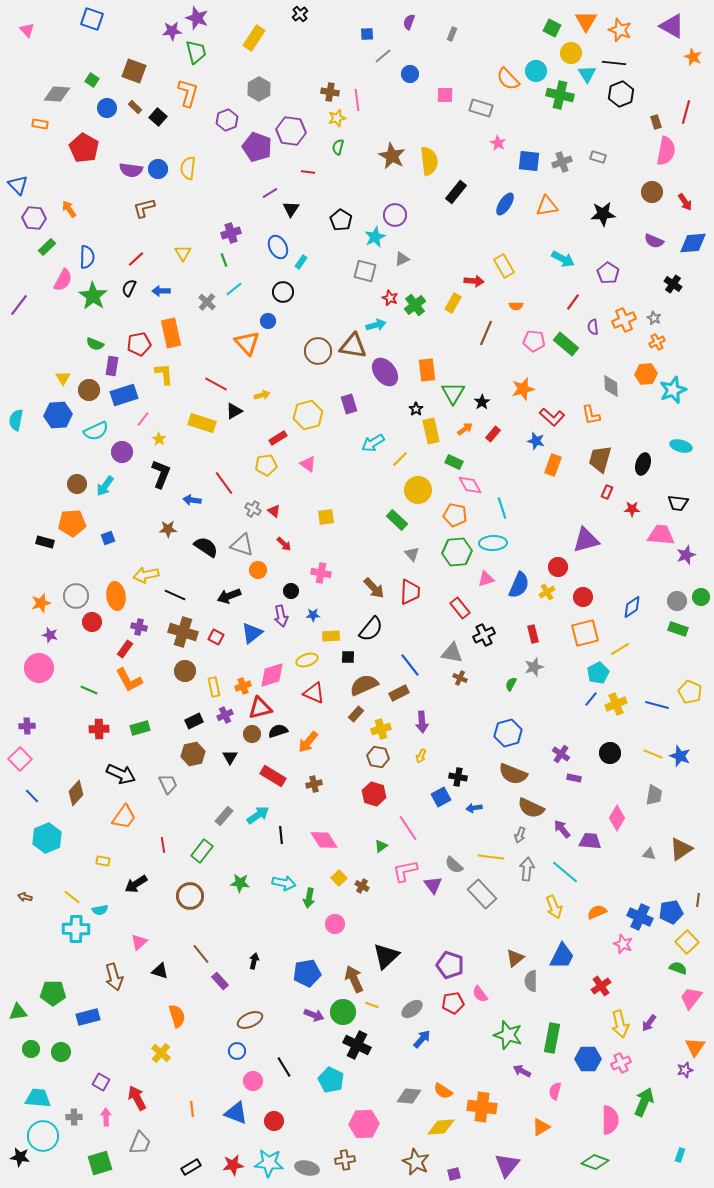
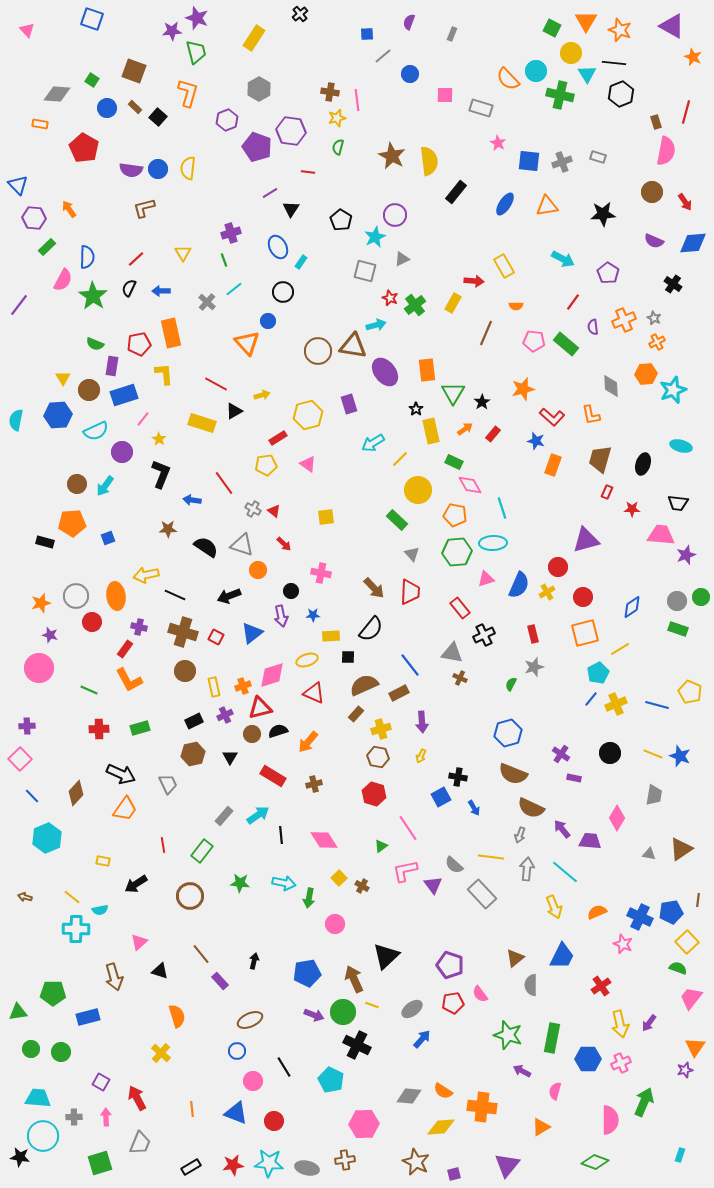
blue arrow at (474, 808): rotated 112 degrees counterclockwise
orange trapezoid at (124, 817): moved 1 px right, 8 px up
gray semicircle at (531, 981): moved 4 px down
